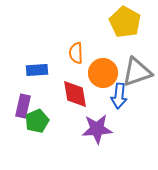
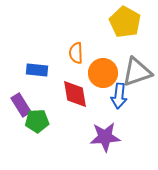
blue rectangle: rotated 10 degrees clockwise
purple rectangle: moved 2 px left, 1 px up; rotated 45 degrees counterclockwise
green pentagon: rotated 20 degrees clockwise
purple star: moved 8 px right, 8 px down
